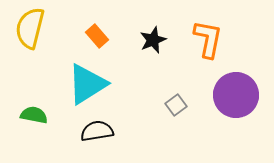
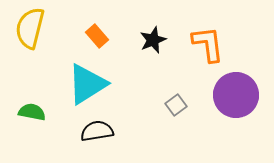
orange L-shape: moved 5 px down; rotated 18 degrees counterclockwise
green semicircle: moved 2 px left, 3 px up
